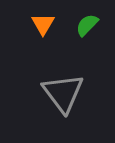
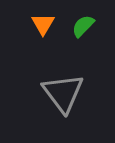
green semicircle: moved 4 px left, 1 px down
